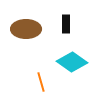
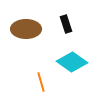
black rectangle: rotated 18 degrees counterclockwise
